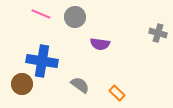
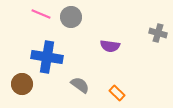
gray circle: moved 4 px left
purple semicircle: moved 10 px right, 2 px down
blue cross: moved 5 px right, 4 px up
